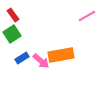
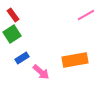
pink line: moved 1 px left, 1 px up
orange rectangle: moved 14 px right, 5 px down
pink arrow: moved 11 px down
